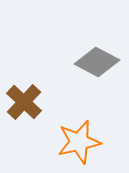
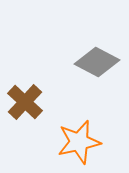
brown cross: moved 1 px right
